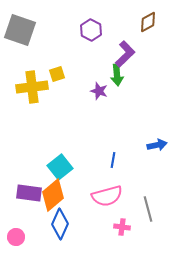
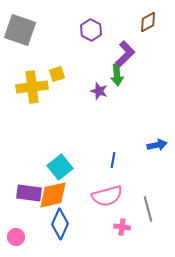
orange diamond: rotated 28 degrees clockwise
